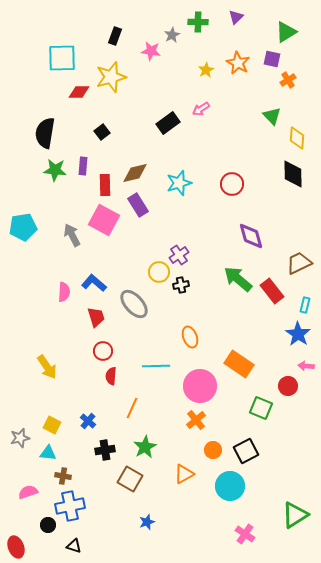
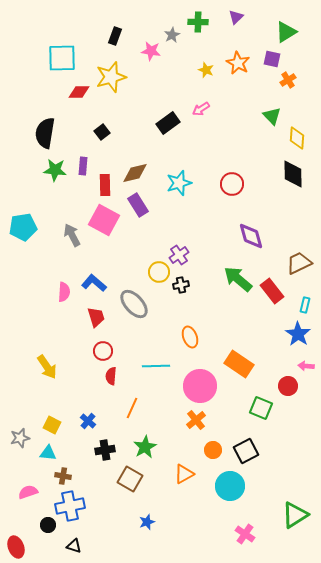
yellow star at (206, 70): rotated 21 degrees counterclockwise
